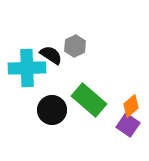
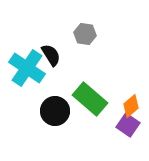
gray hexagon: moved 10 px right, 12 px up; rotated 25 degrees counterclockwise
black semicircle: rotated 25 degrees clockwise
cyan cross: rotated 36 degrees clockwise
green rectangle: moved 1 px right, 1 px up
black circle: moved 3 px right, 1 px down
